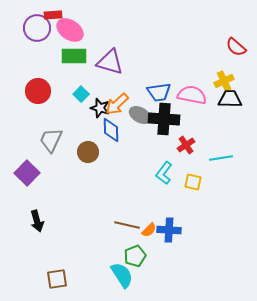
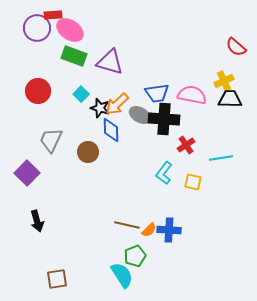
green rectangle: rotated 20 degrees clockwise
blue trapezoid: moved 2 px left, 1 px down
